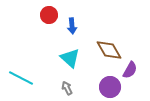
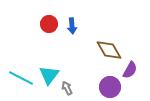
red circle: moved 9 px down
cyan triangle: moved 21 px left, 17 px down; rotated 25 degrees clockwise
